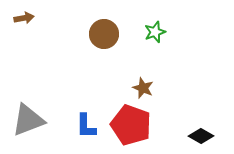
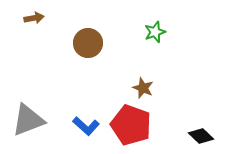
brown arrow: moved 10 px right
brown circle: moved 16 px left, 9 px down
blue L-shape: rotated 48 degrees counterclockwise
black diamond: rotated 15 degrees clockwise
